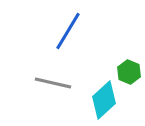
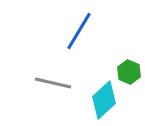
blue line: moved 11 px right
